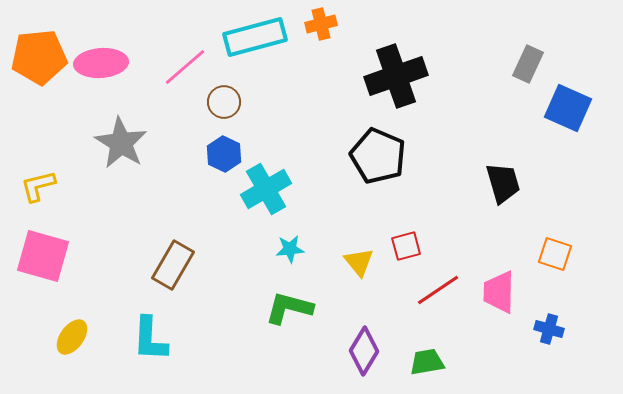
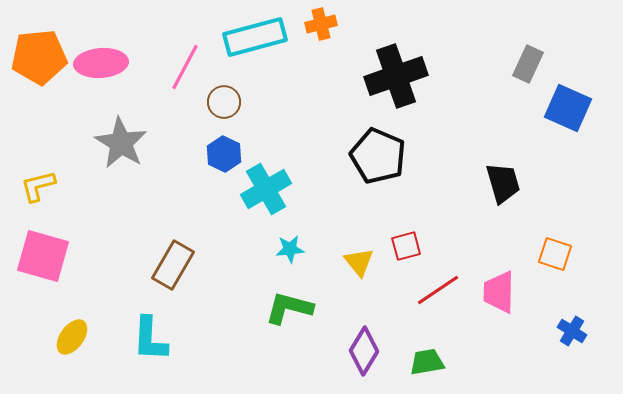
pink line: rotated 21 degrees counterclockwise
blue cross: moved 23 px right, 2 px down; rotated 16 degrees clockwise
